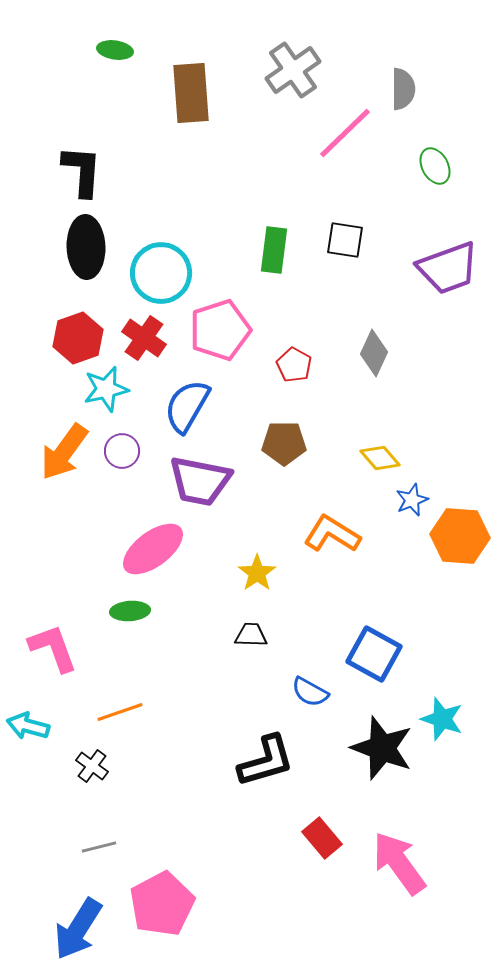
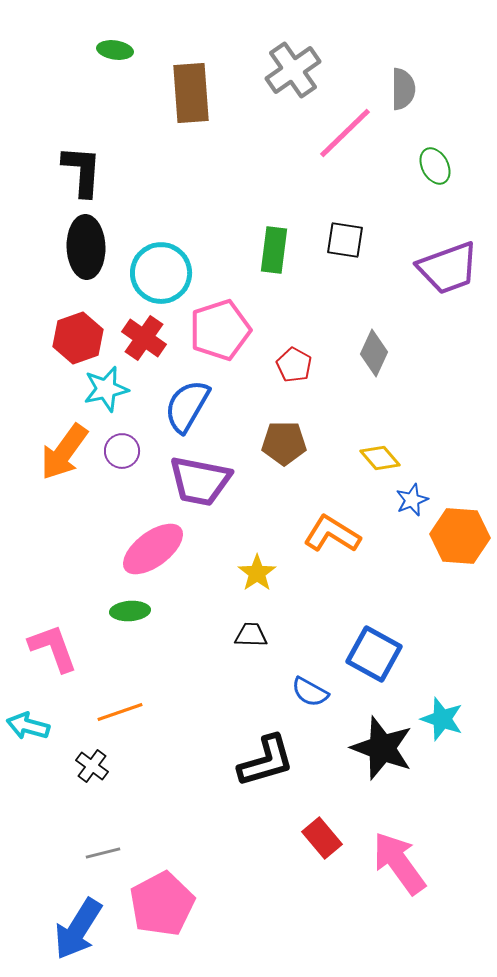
gray line at (99, 847): moved 4 px right, 6 px down
